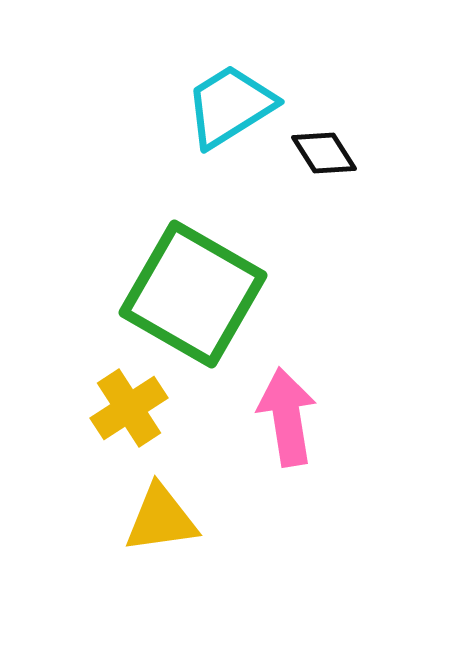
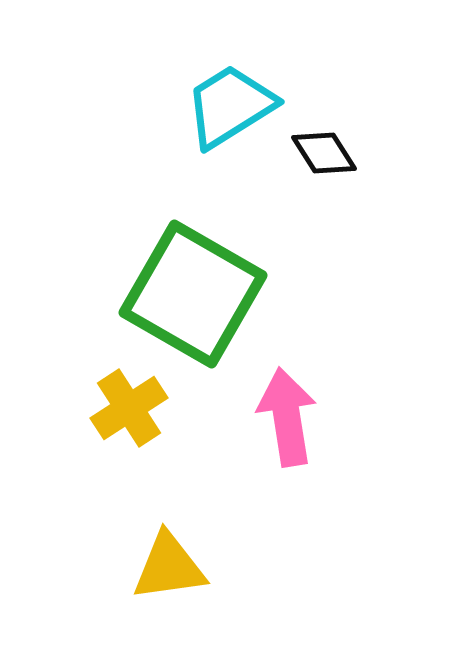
yellow triangle: moved 8 px right, 48 px down
